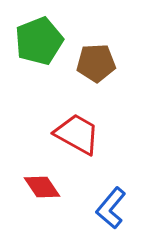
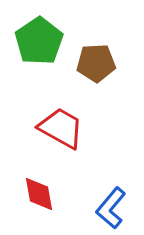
green pentagon: rotated 12 degrees counterclockwise
red trapezoid: moved 16 px left, 6 px up
red diamond: moved 3 px left, 7 px down; rotated 24 degrees clockwise
